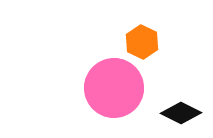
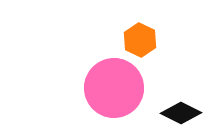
orange hexagon: moved 2 px left, 2 px up
